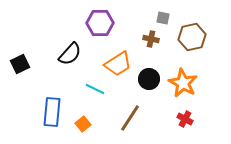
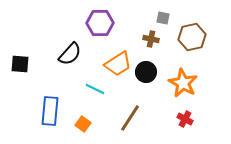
black square: rotated 30 degrees clockwise
black circle: moved 3 px left, 7 px up
blue rectangle: moved 2 px left, 1 px up
orange square: rotated 14 degrees counterclockwise
